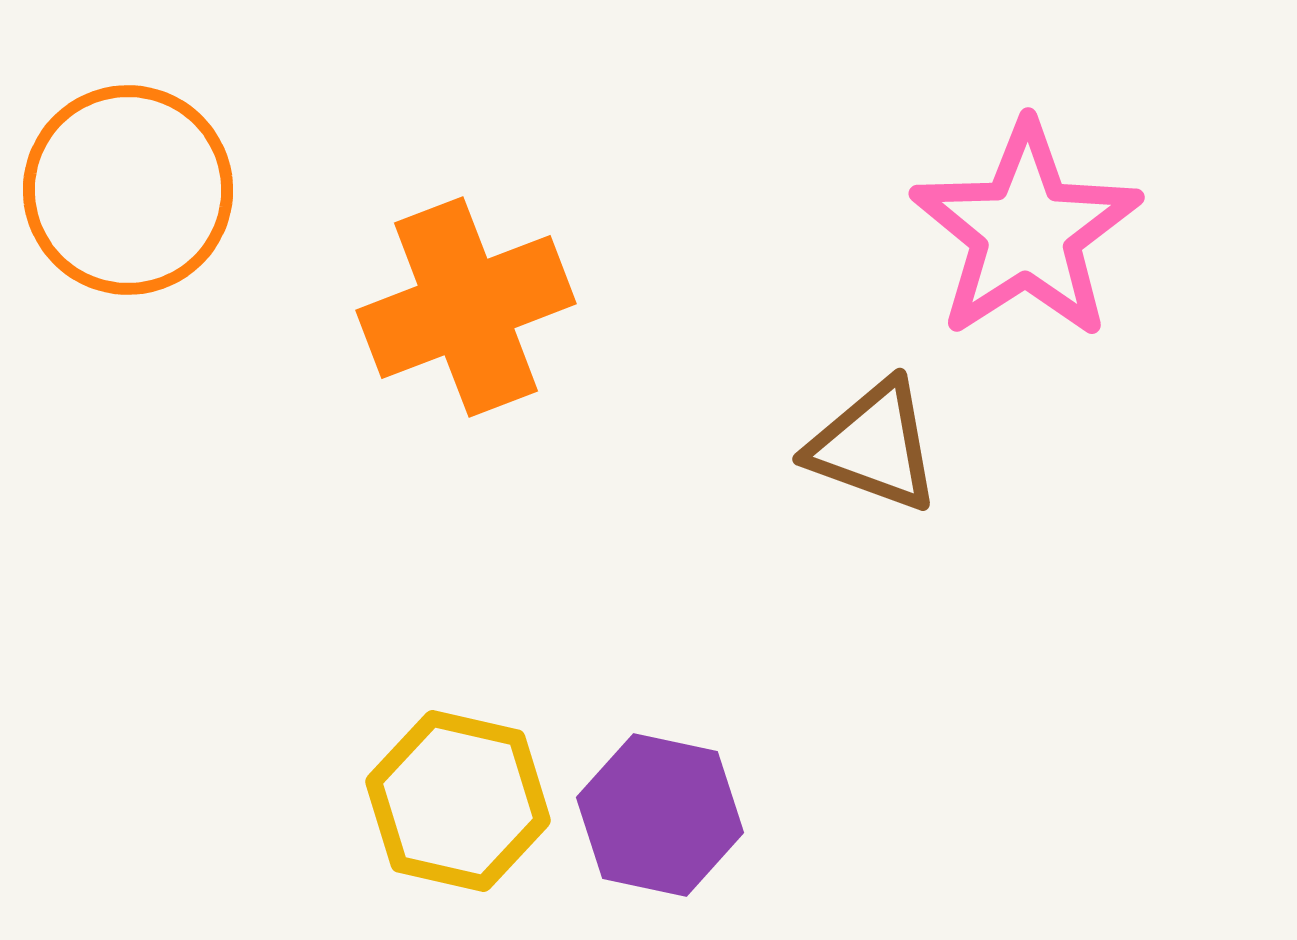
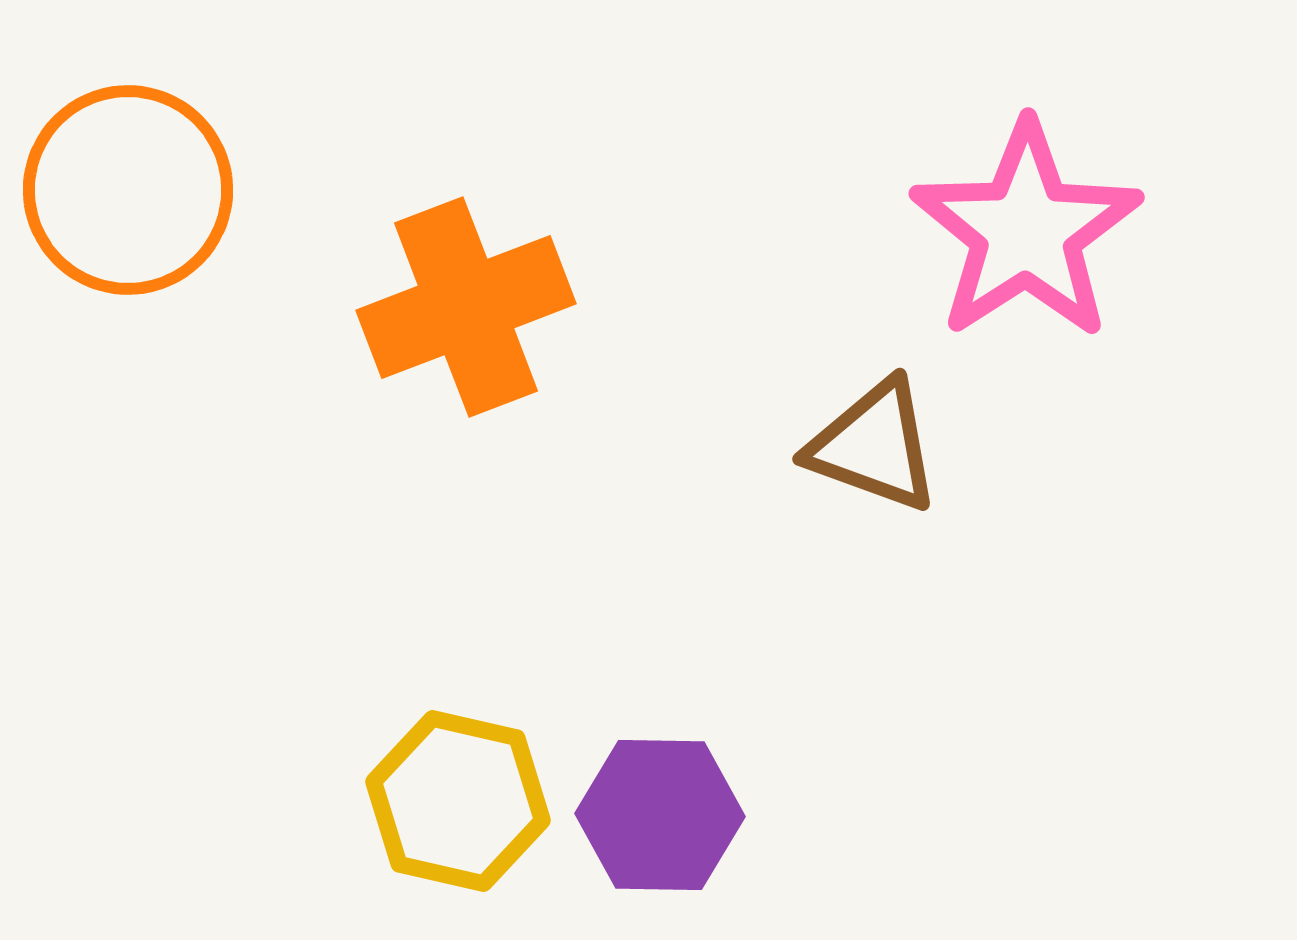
purple hexagon: rotated 11 degrees counterclockwise
